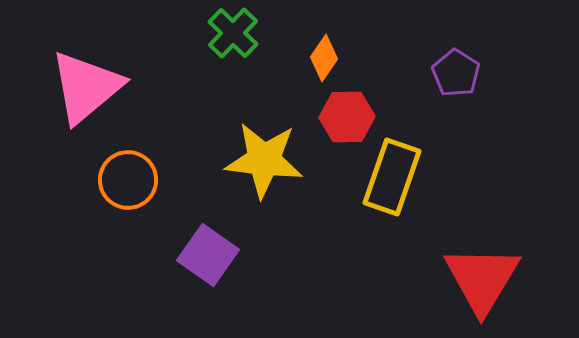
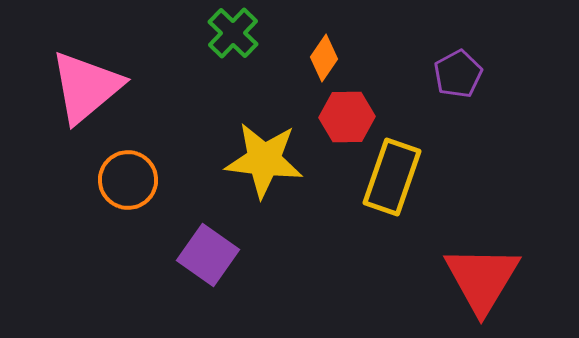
purple pentagon: moved 2 px right, 1 px down; rotated 12 degrees clockwise
